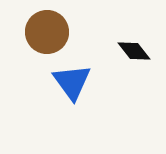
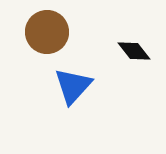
blue triangle: moved 1 px right, 4 px down; rotated 18 degrees clockwise
